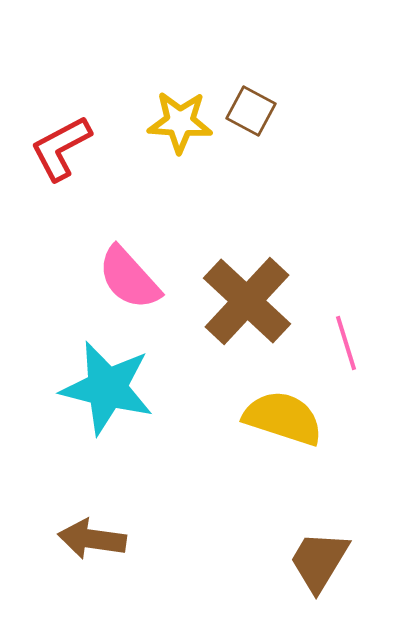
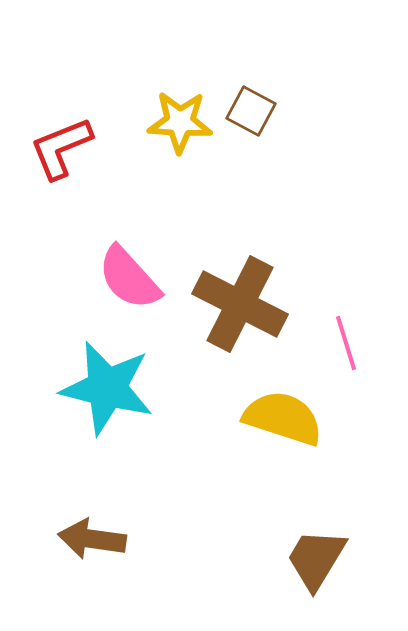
red L-shape: rotated 6 degrees clockwise
brown cross: moved 7 px left, 3 px down; rotated 16 degrees counterclockwise
brown trapezoid: moved 3 px left, 2 px up
